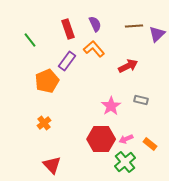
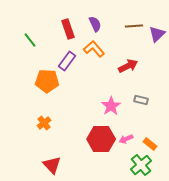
orange pentagon: rotated 25 degrees clockwise
green cross: moved 16 px right, 3 px down
